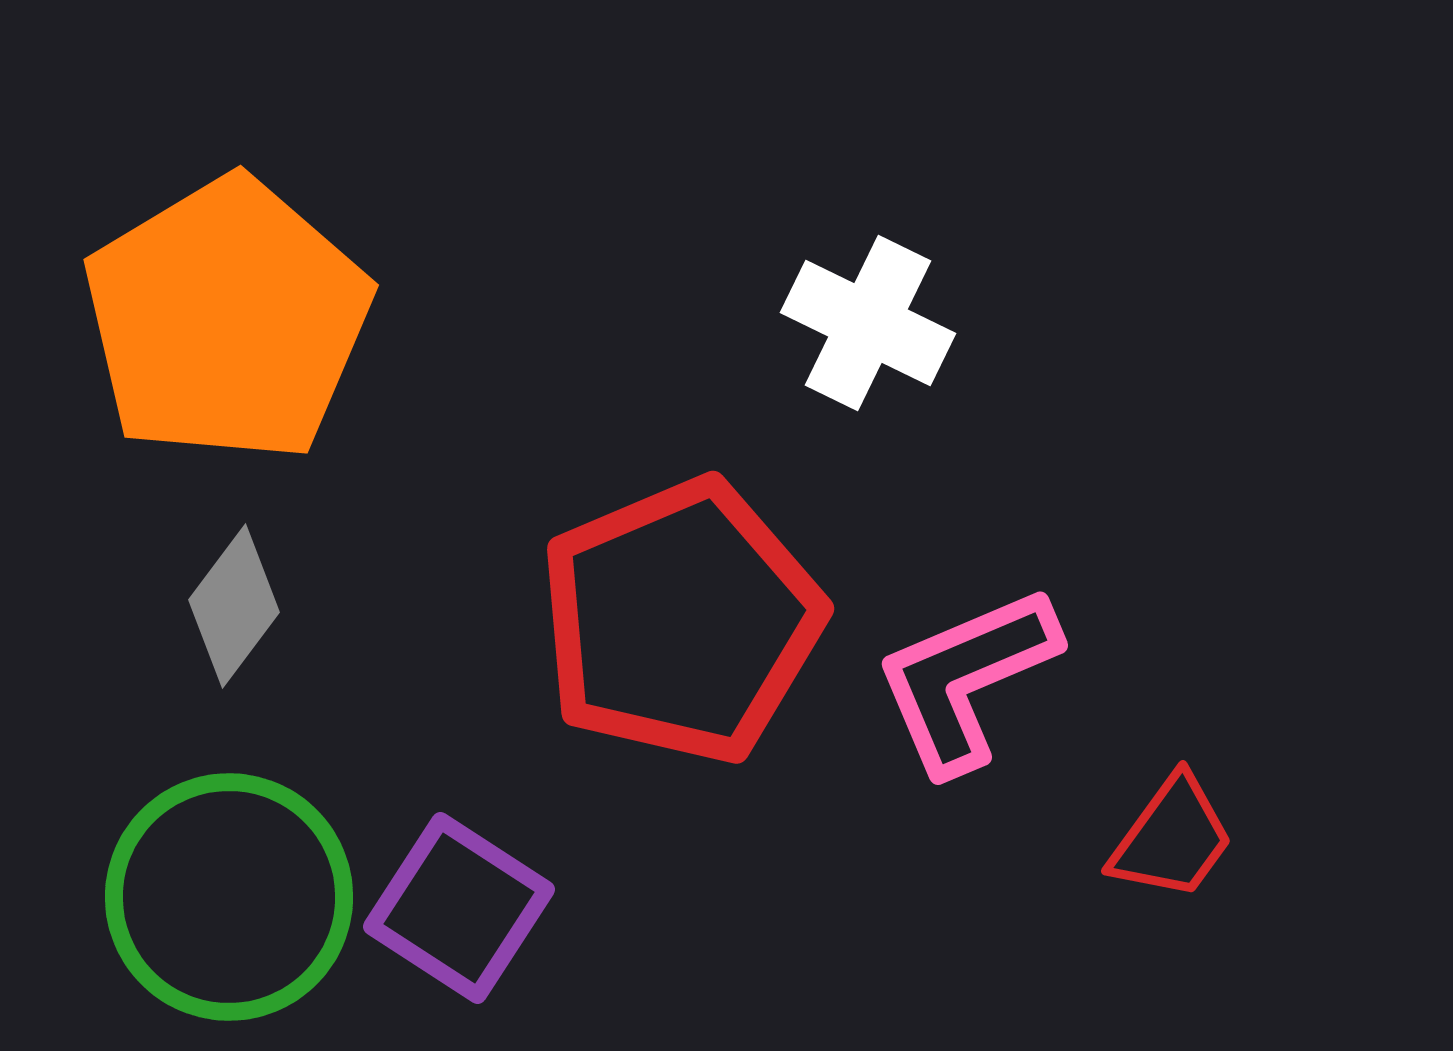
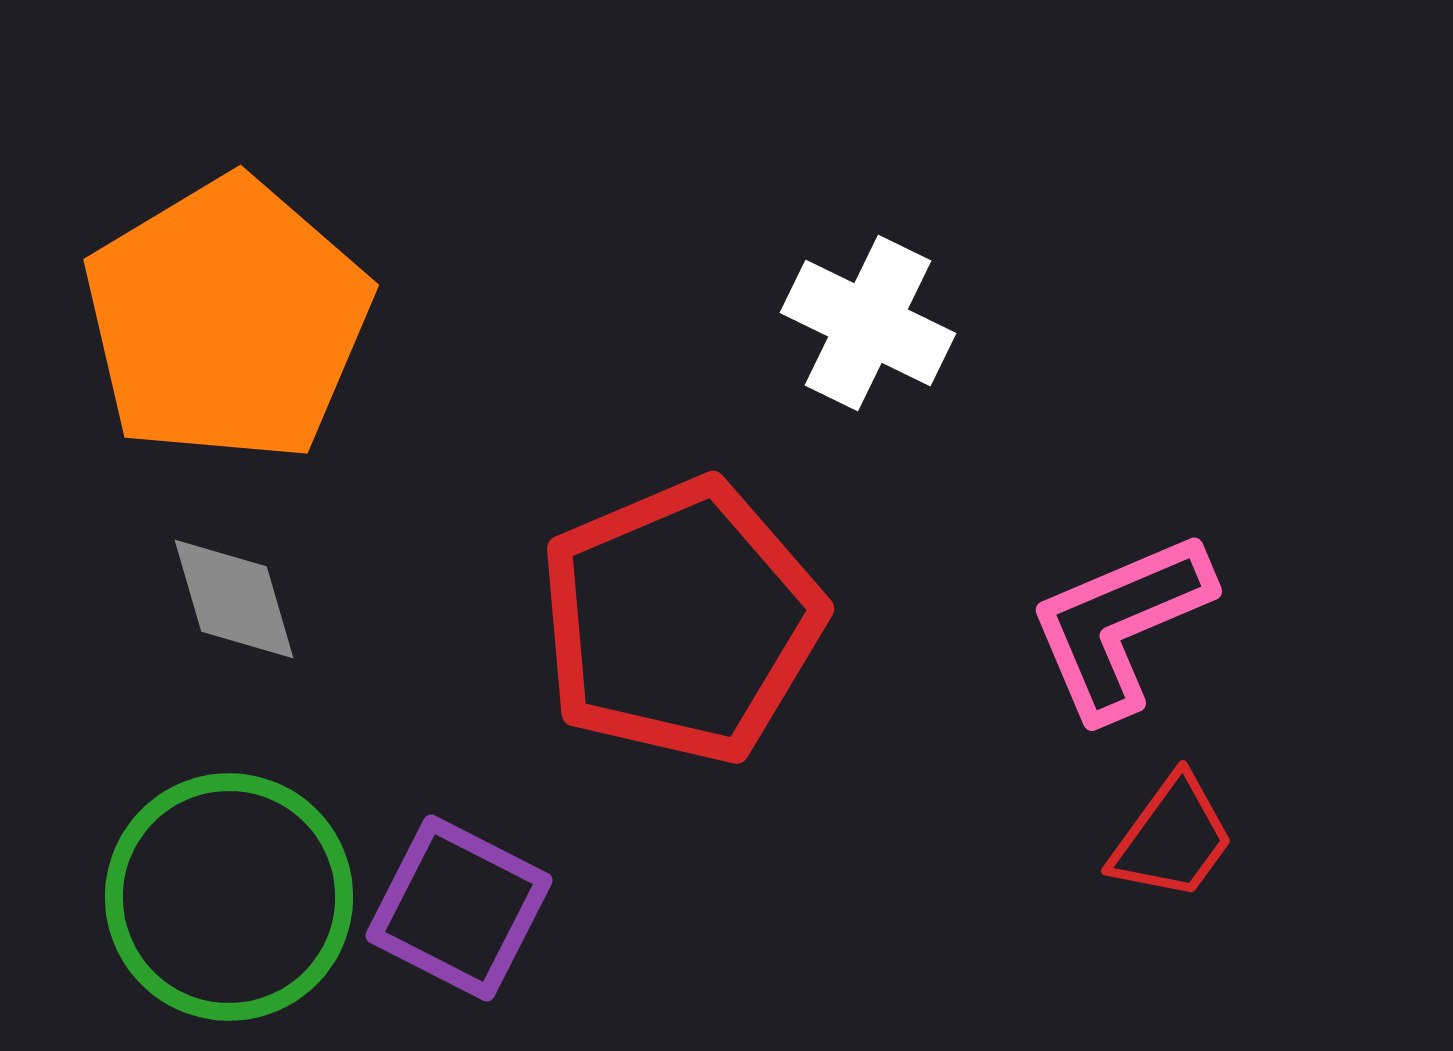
gray diamond: moved 7 px up; rotated 53 degrees counterclockwise
pink L-shape: moved 154 px right, 54 px up
purple square: rotated 6 degrees counterclockwise
